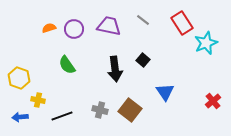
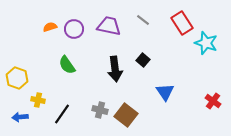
orange semicircle: moved 1 px right, 1 px up
cyan star: rotated 30 degrees counterclockwise
yellow hexagon: moved 2 px left
red cross: rotated 14 degrees counterclockwise
brown square: moved 4 px left, 5 px down
black line: moved 2 px up; rotated 35 degrees counterclockwise
